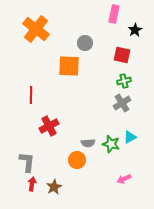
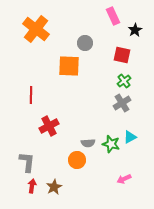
pink rectangle: moved 1 px left, 2 px down; rotated 36 degrees counterclockwise
green cross: rotated 24 degrees counterclockwise
red arrow: moved 2 px down
